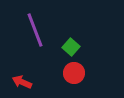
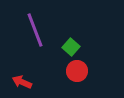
red circle: moved 3 px right, 2 px up
